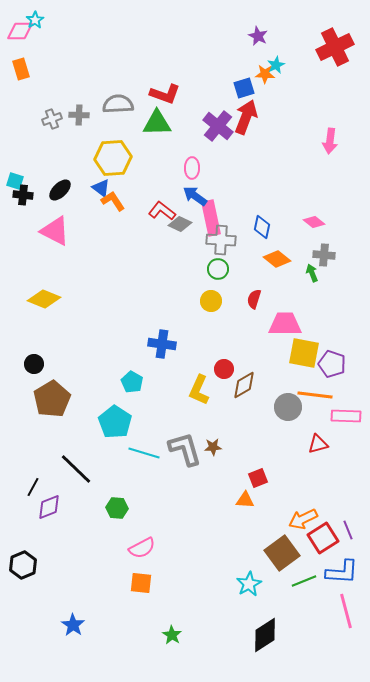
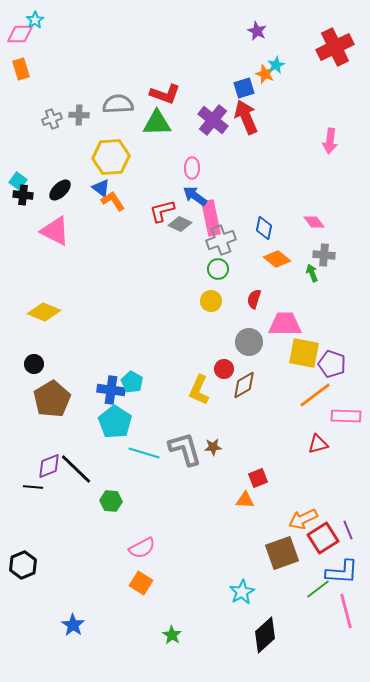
pink diamond at (20, 31): moved 3 px down
purple star at (258, 36): moved 1 px left, 5 px up
orange star at (265, 74): rotated 18 degrees clockwise
red arrow at (246, 117): rotated 44 degrees counterclockwise
purple cross at (218, 126): moved 5 px left, 6 px up
yellow hexagon at (113, 158): moved 2 px left, 1 px up
cyan square at (15, 181): moved 3 px right; rotated 18 degrees clockwise
red L-shape at (162, 211): rotated 52 degrees counterclockwise
pink diamond at (314, 222): rotated 15 degrees clockwise
blue diamond at (262, 227): moved 2 px right, 1 px down
gray cross at (221, 240): rotated 24 degrees counterclockwise
yellow diamond at (44, 299): moved 13 px down
blue cross at (162, 344): moved 51 px left, 46 px down
orange line at (315, 395): rotated 44 degrees counterclockwise
gray circle at (288, 407): moved 39 px left, 65 px up
black line at (33, 487): rotated 66 degrees clockwise
purple diamond at (49, 507): moved 41 px up
green hexagon at (117, 508): moved 6 px left, 7 px up
brown square at (282, 553): rotated 16 degrees clockwise
green line at (304, 581): moved 14 px right, 8 px down; rotated 15 degrees counterclockwise
orange square at (141, 583): rotated 25 degrees clockwise
cyan star at (249, 584): moved 7 px left, 8 px down
black diamond at (265, 635): rotated 9 degrees counterclockwise
